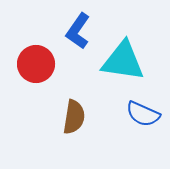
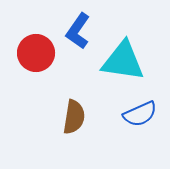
red circle: moved 11 px up
blue semicircle: moved 3 px left; rotated 48 degrees counterclockwise
